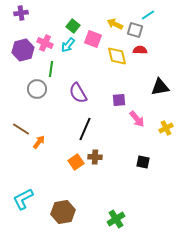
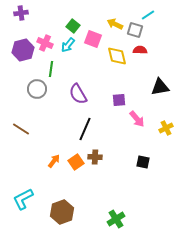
purple semicircle: moved 1 px down
orange arrow: moved 15 px right, 19 px down
brown hexagon: moved 1 px left; rotated 10 degrees counterclockwise
